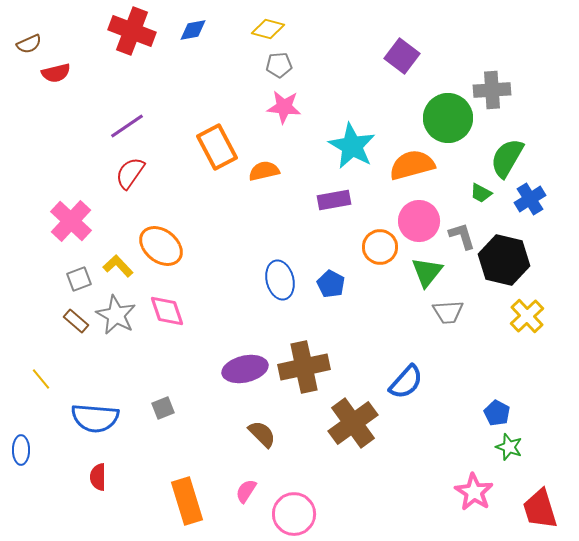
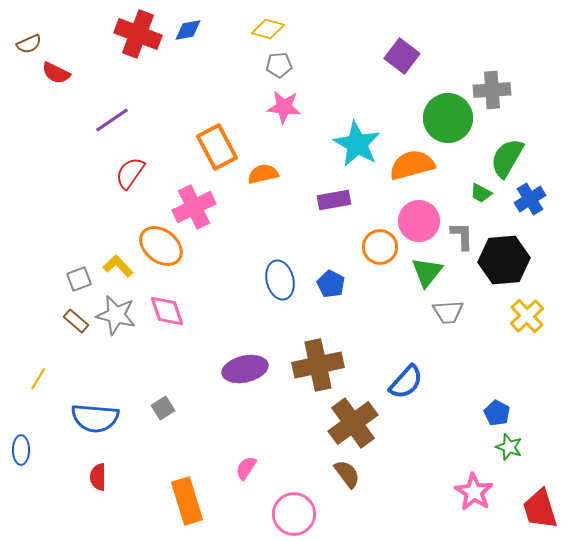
blue diamond at (193, 30): moved 5 px left
red cross at (132, 31): moved 6 px right, 3 px down
red semicircle at (56, 73): rotated 40 degrees clockwise
purple line at (127, 126): moved 15 px left, 6 px up
cyan star at (352, 146): moved 5 px right, 2 px up
orange semicircle at (264, 171): moved 1 px left, 3 px down
pink cross at (71, 221): moved 123 px right, 14 px up; rotated 21 degrees clockwise
gray L-shape at (462, 236): rotated 16 degrees clockwise
black hexagon at (504, 260): rotated 18 degrees counterclockwise
gray star at (116, 315): rotated 15 degrees counterclockwise
brown cross at (304, 367): moved 14 px right, 2 px up
yellow line at (41, 379): moved 3 px left; rotated 70 degrees clockwise
gray square at (163, 408): rotated 10 degrees counterclockwise
brown semicircle at (262, 434): moved 85 px right, 40 px down; rotated 8 degrees clockwise
pink semicircle at (246, 491): moved 23 px up
